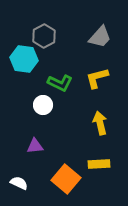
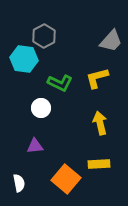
gray trapezoid: moved 11 px right, 4 px down
white circle: moved 2 px left, 3 px down
white semicircle: rotated 54 degrees clockwise
